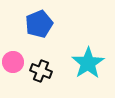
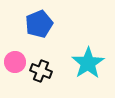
pink circle: moved 2 px right
